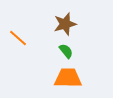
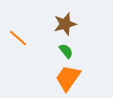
orange trapezoid: rotated 56 degrees counterclockwise
